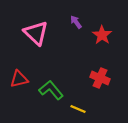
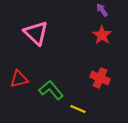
purple arrow: moved 26 px right, 12 px up
